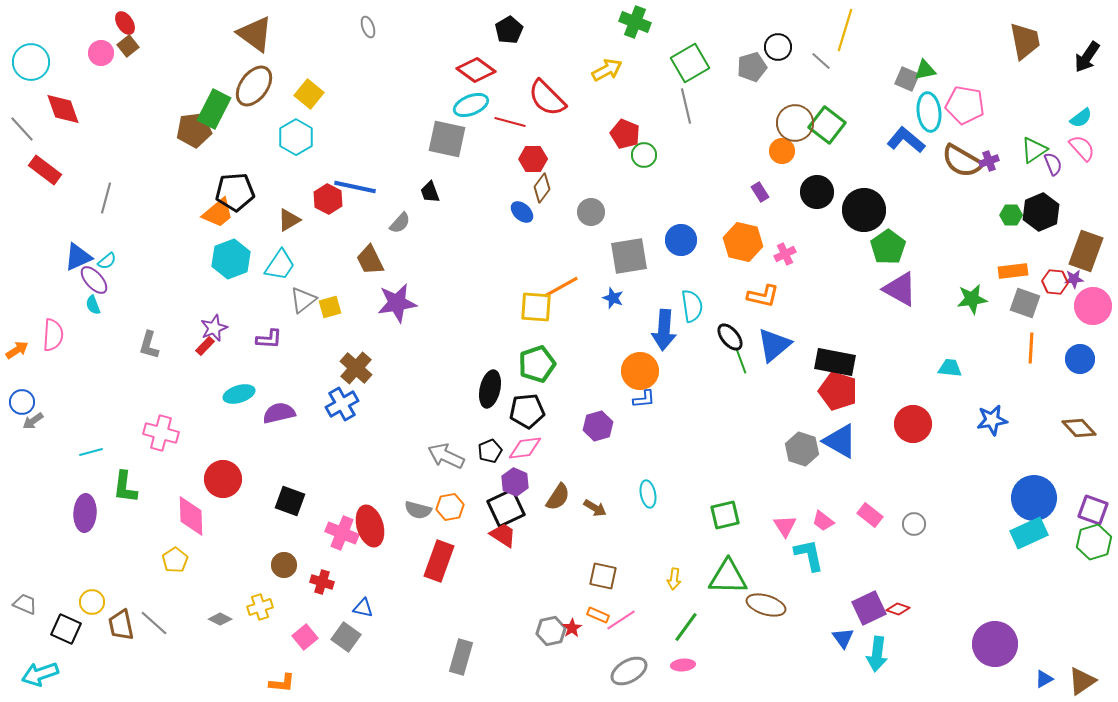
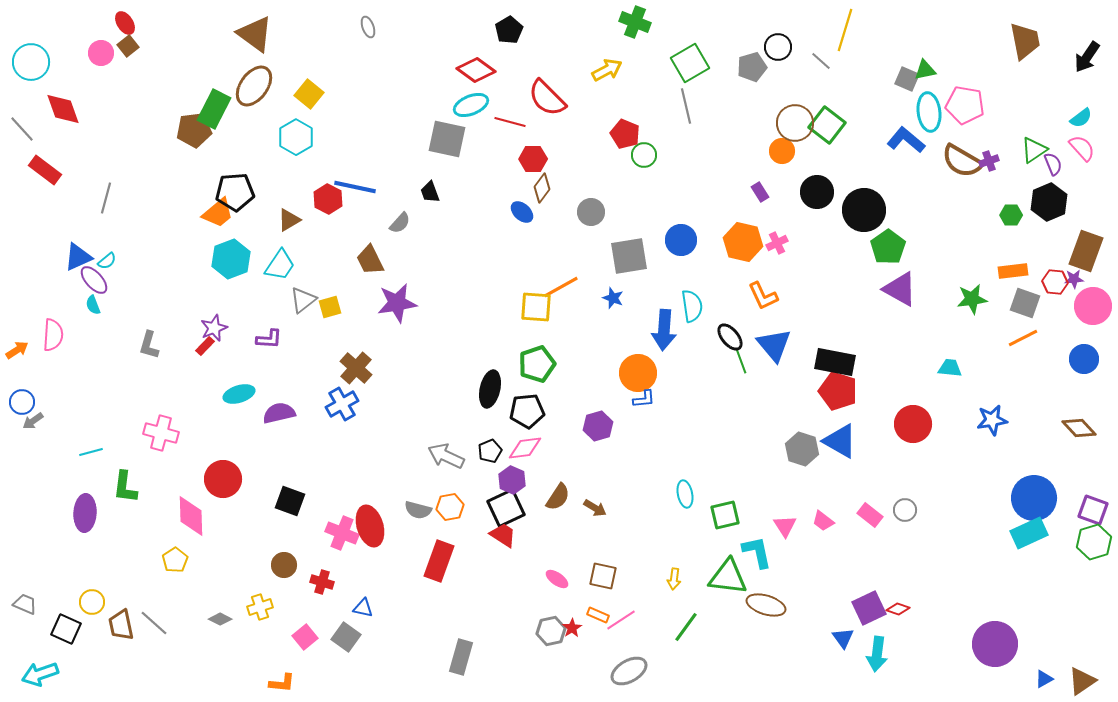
black hexagon at (1041, 212): moved 8 px right, 10 px up
pink cross at (785, 254): moved 8 px left, 11 px up
orange L-shape at (763, 296): rotated 52 degrees clockwise
blue triangle at (774, 345): rotated 30 degrees counterclockwise
orange line at (1031, 348): moved 8 px left, 10 px up; rotated 60 degrees clockwise
blue circle at (1080, 359): moved 4 px right
orange circle at (640, 371): moved 2 px left, 2 px down
purple hexagon at (515, 482): moved 3 px left, 2 px up
cyan ellipse at (648, 494): moved 37 px right
gray circle at (914, 524): moved 9 px left, 14 px up
cyan L-shape at (809, 555): moved 52 px left, 3 px up
green triangle at (728, 577): rotated 6 degrees clockwise
pink ellipse at (683, 665): moved 126 px left, 86 px up; rotated 40 degrees clockwise
